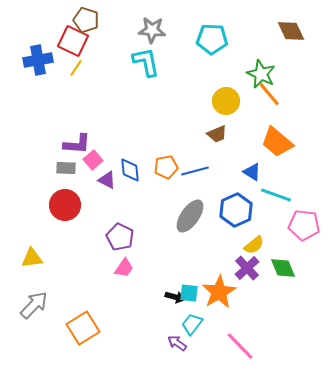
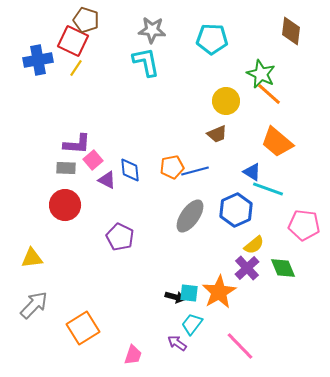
brown diamond: rotated 32 degrees clockwise
orange line: rotated 8 degrees counterclockwise
orange pentagon: moved 6 px right
cyan line: moved 8 px left, 6 px up
pink trapezoid: moved 9 px right, 87 px down; rotated 15 degrees counterclockwise
